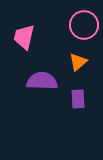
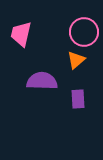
pink circle: moved 7 px down
pink trapezoid: moved 3 px left, 3 px up
orange triangle: moved 2 px left, 2 px up
